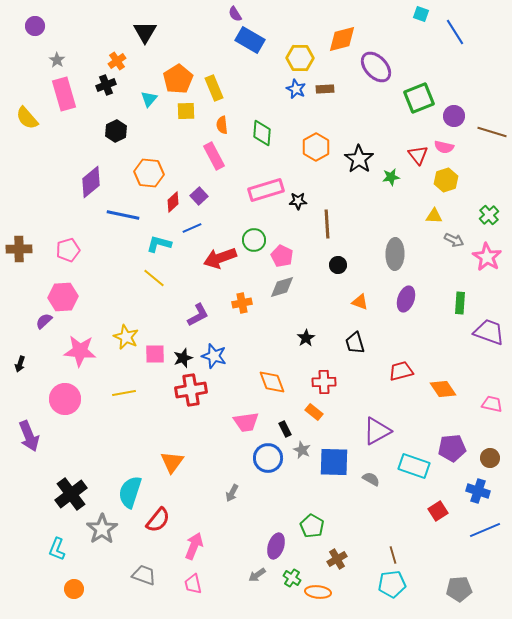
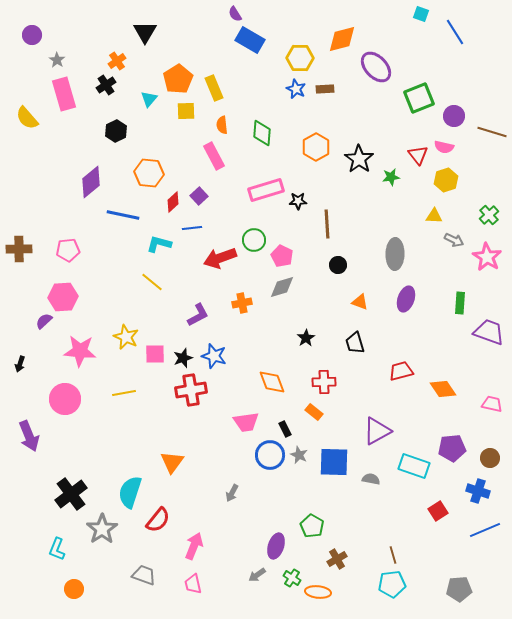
purple circle at (35, 26): moved 3 px left, 9 px down
black cross at (106, 85): rotated 12 degrees counterclockwise
blue line at (192, 228): rotated 18 degrees clockwise
pink pentagon at (68, 250): rotated 10 degrees clockwise
yellow line at (154, 278): moved 2 px left, 4 px down
gray star at (302, 450): moved 3 px left, 5 px down
blue circle at (268, 458): moved 2 px right, 3 px up
gray semicircle at (371, 479): rotated 18 degrees counterclockwise
